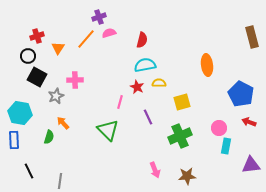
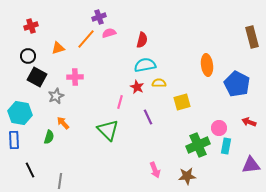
red cross: moved 6 px left, 10 px up
orange triangle: rotated 40 degrees clockwise
pink cross: moved 3 px up
blue pentagon: moved 4 px left, 10 px up
green cross: moved 18 px right, 9 px down
black line: moved 1 px right, 1 px up
